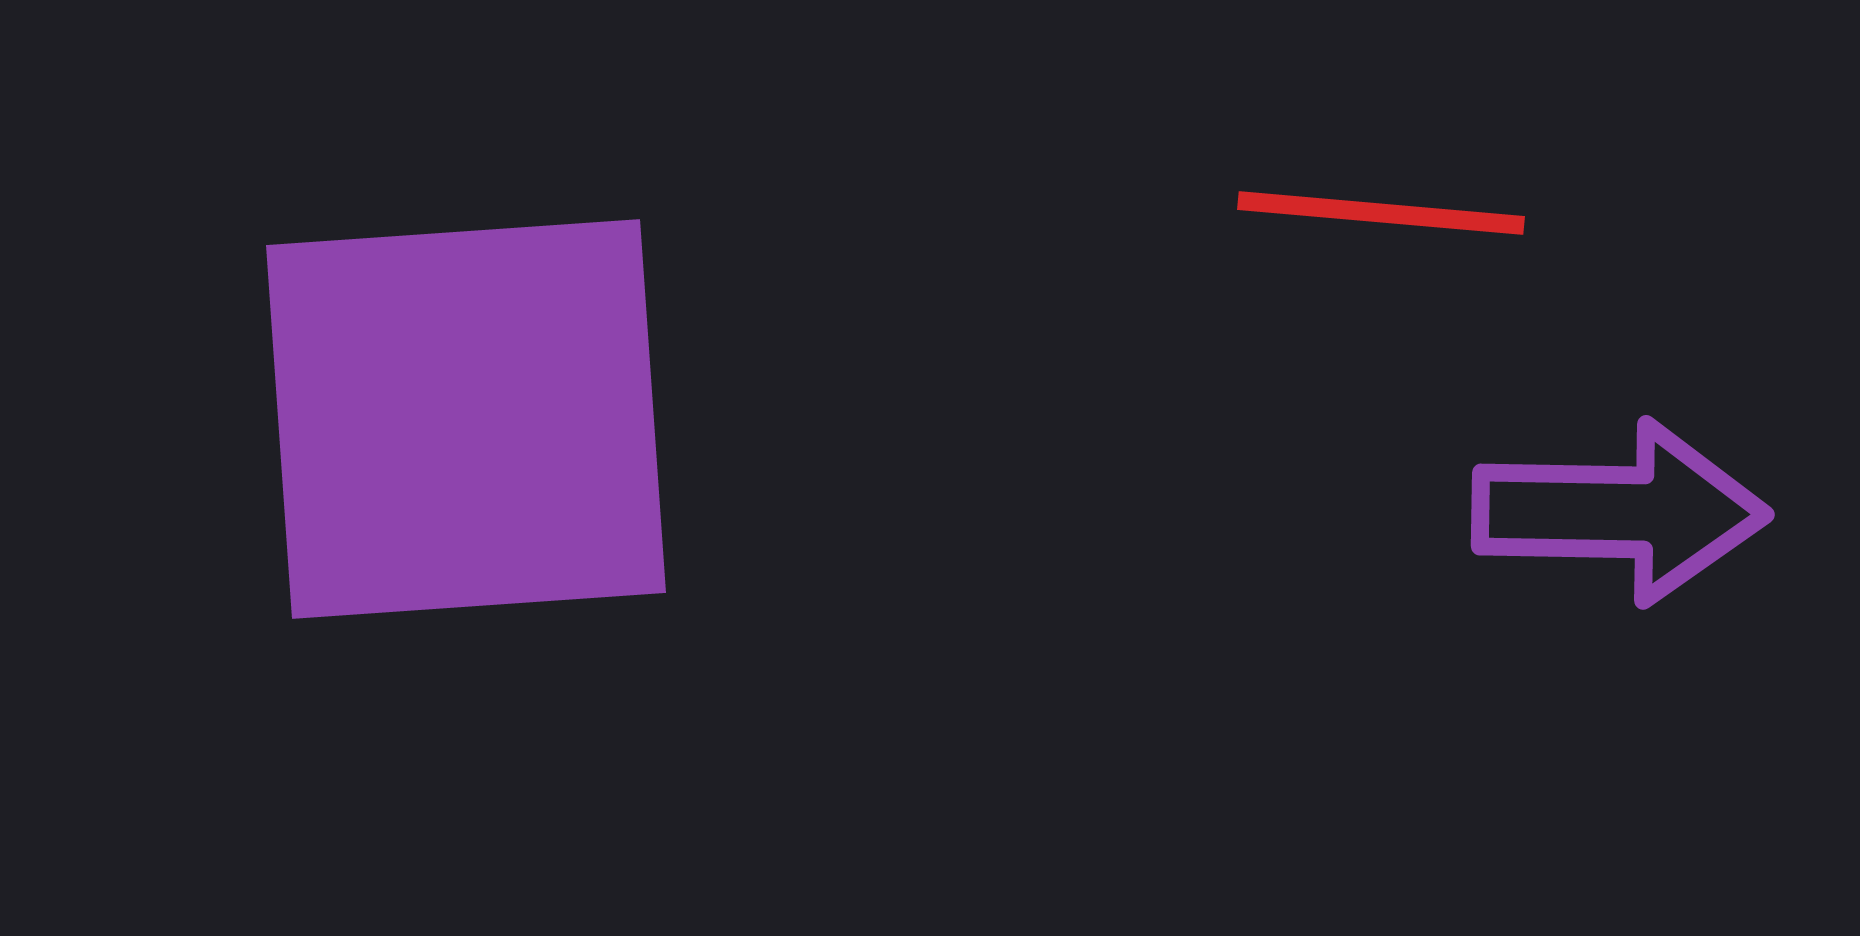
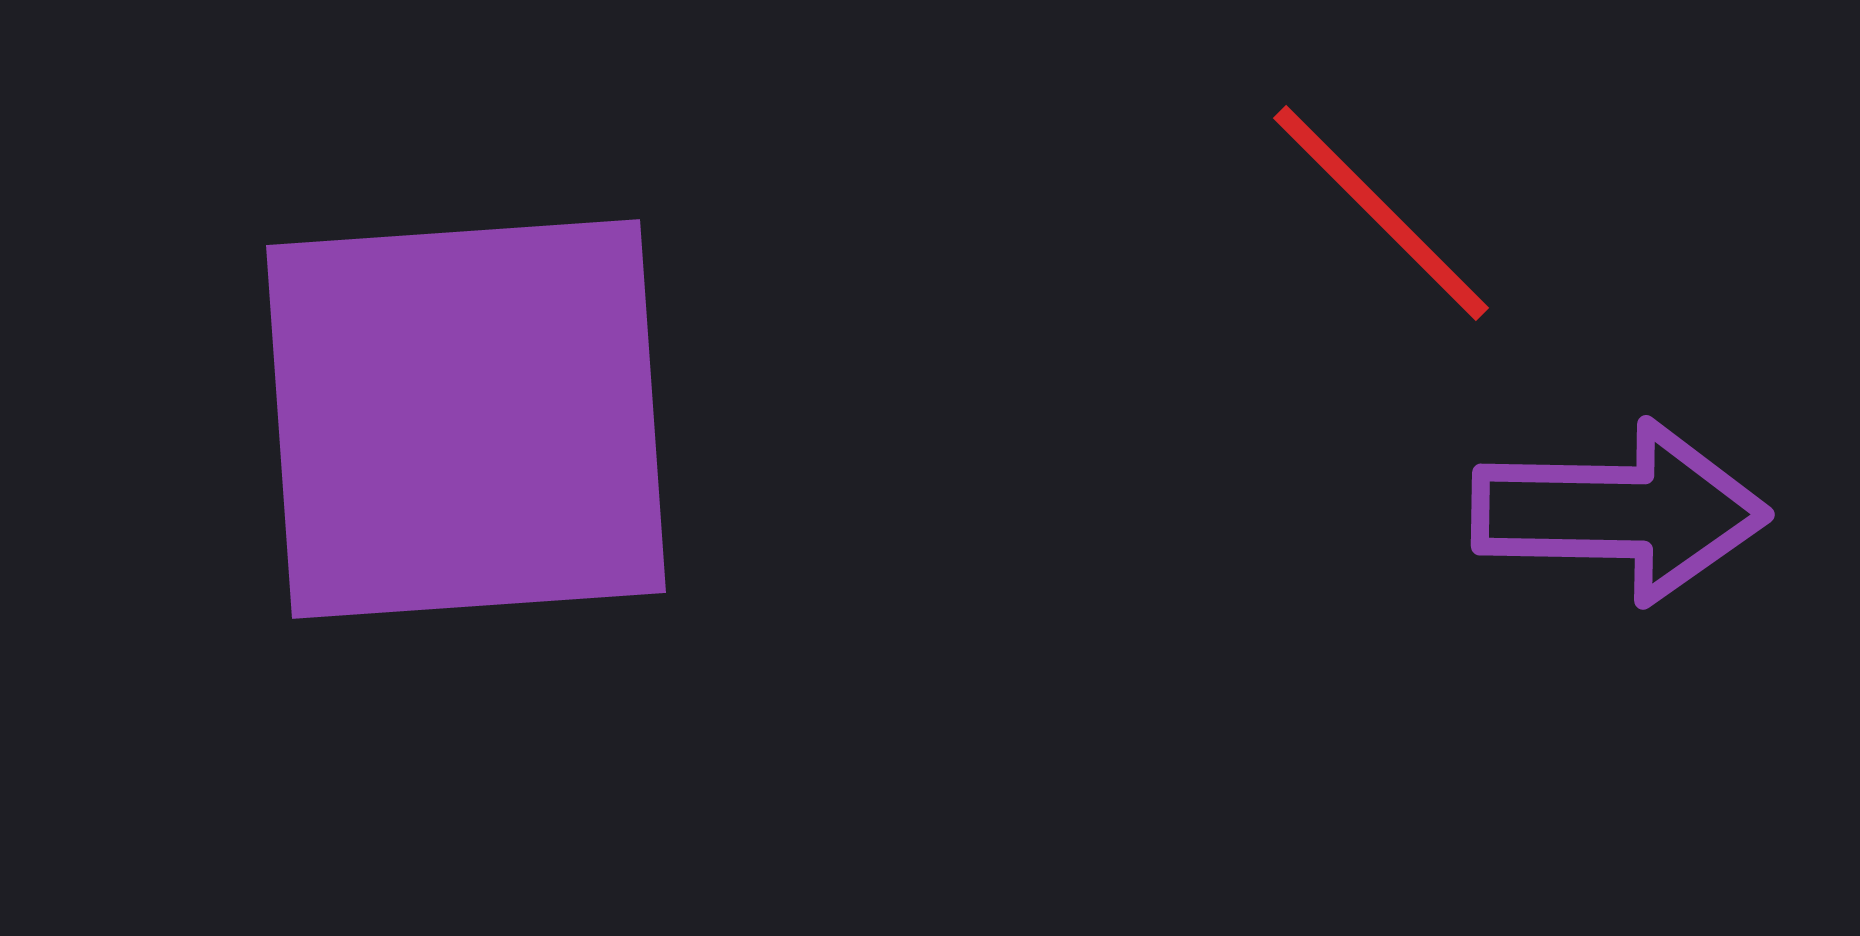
red line: rotated 40 degrees clockwise
